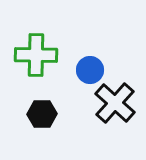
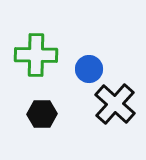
blue circle: moved 1 px left, 1 px up
black cross: moved 1 px down
